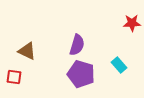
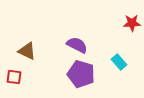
purple semicircle: rotated 80 degrees counterclockwise
cyan rectangle: moved 3 px up
